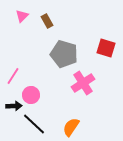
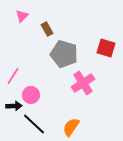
brown rectangle: moved 8 px down
